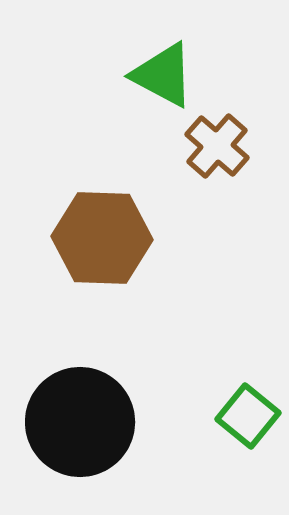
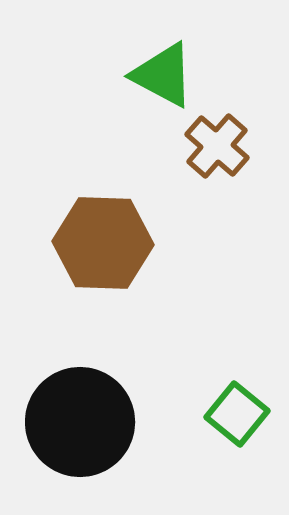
brown hexagon: moved 1 px right, 5 px down
green square: moved 11 px left, 2 px up
